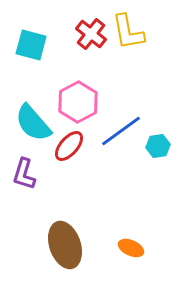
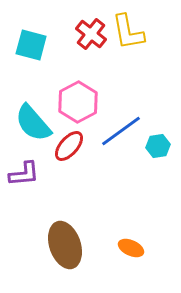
purple L-shape: rotated 112 degrees counterclockwise
